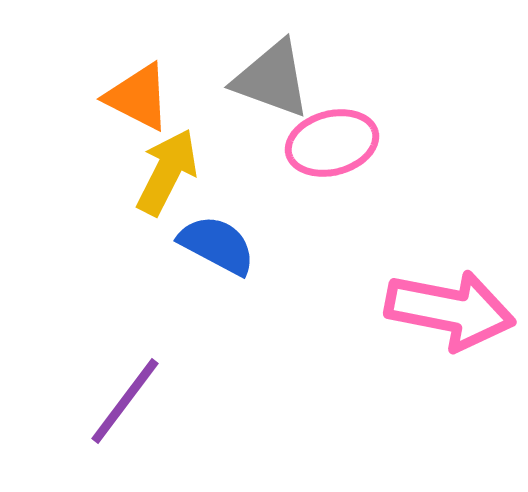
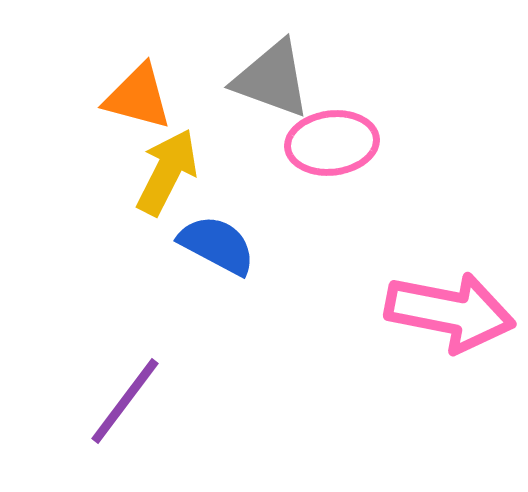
orange triangle: rotated 12 degrees counterclockwise
pink ellipse: rotated 8 degrees clockwise
pink arrow: moved 2 px down
